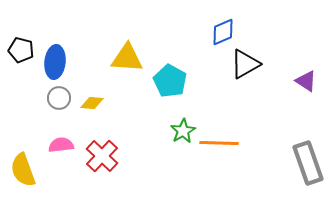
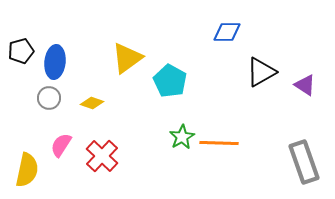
blue diamond: moved 4 px right; rotated 24 degrees clockwise
black pentagon: moved 1 px down; rotated 30 degrees counterclockwise
yellow triangle: rotated 40 degrees counterclockwise
black triangle: moved 16 px right, 8 px down
purple triangle: moved 1 px left, 4 px down
gray circle: moved 10 px left
yellow diamond: rotated 15 degrees clockwise
green star: moved 1 px left, 6 px down
pink semicircle: rotated 50 degrees counterclockwise
gray rectangle: moved 4 px left, 1 px up
yellow semicircle: moved 4 px right; rotated 148 degrees counterclockwise
